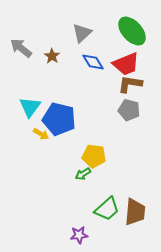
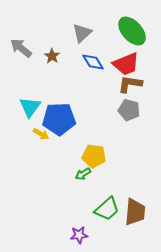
blue pentagon: rotated 16 degrees counterclockwise
